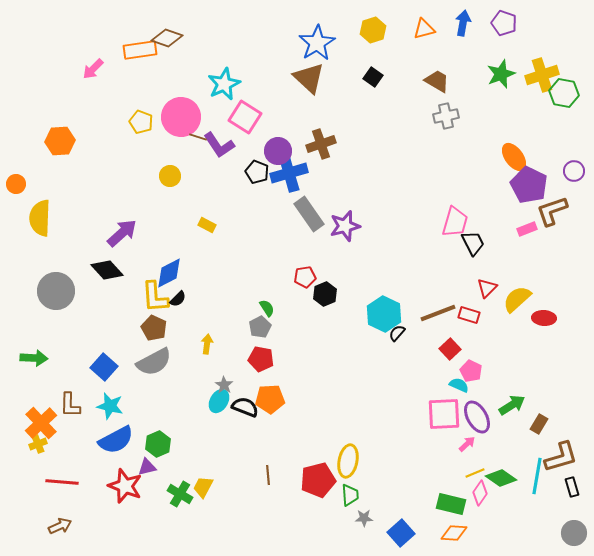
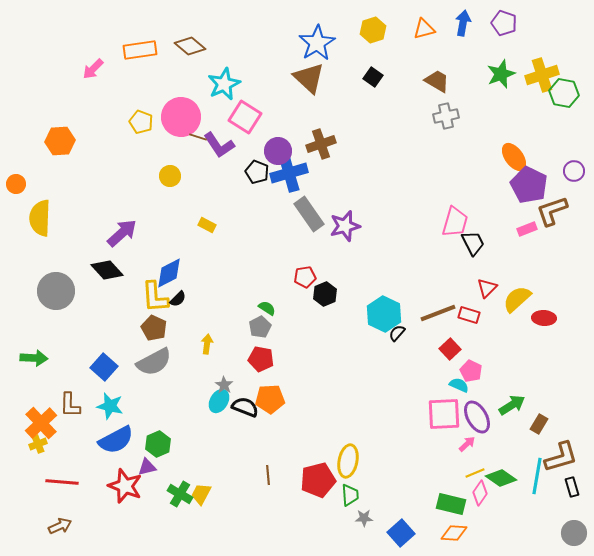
brown diamond at (167, 38): moved 23 px right, 8 px down; rotated 20 degrees clockwise
green semicircle at (267, 308): rotated 24 degrees counterclockwise
yellow trapezoid at (203, 487): moved 2 px left, 7 px down
